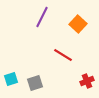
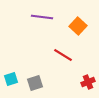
purple line: rotated 70 degrees clockwise
orange square: moved 2 px down
red cross: moved 1 px right, 1 px down
